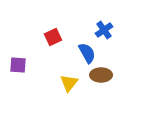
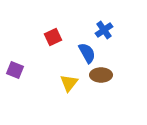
purple square: moved 3 px left, 5 px down; rotated 18 degrees clockwise
